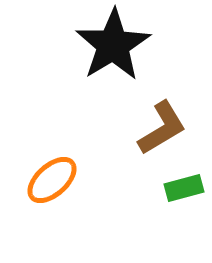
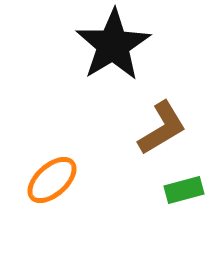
green rectangle: moved 2 px down
